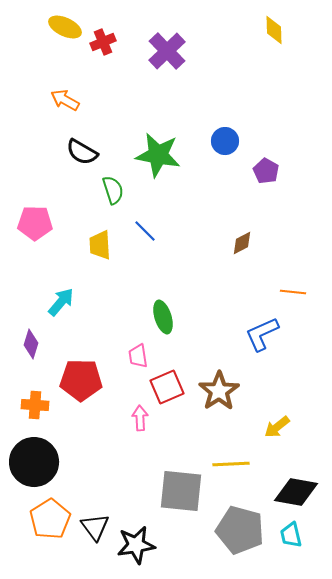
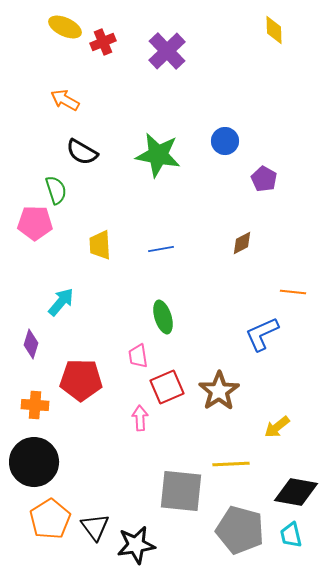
purple pentagon: moved 2 px left, 8 px down
green semicircle: moved 57 px left
blue line: moved 16 px right, 18 px down; rotated 55 degrees counterclockwise
